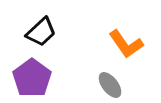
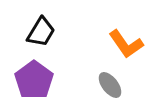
black trapezoid: rotated 16 degrees counterclockwise
purple pentagon: moved 2 px right, 2 px down
